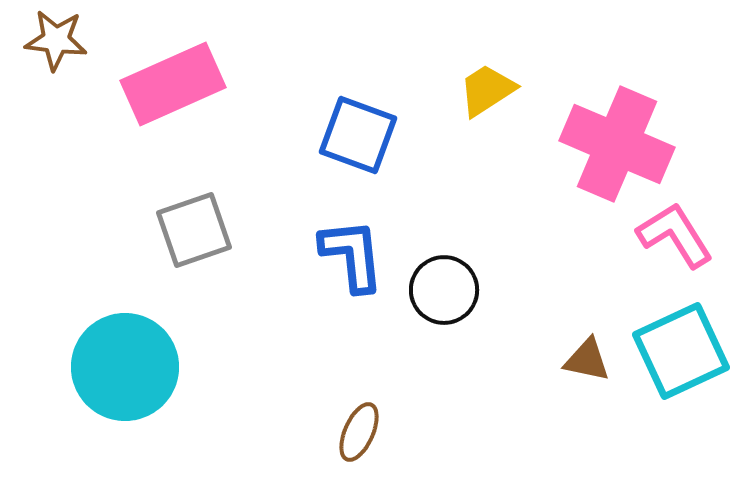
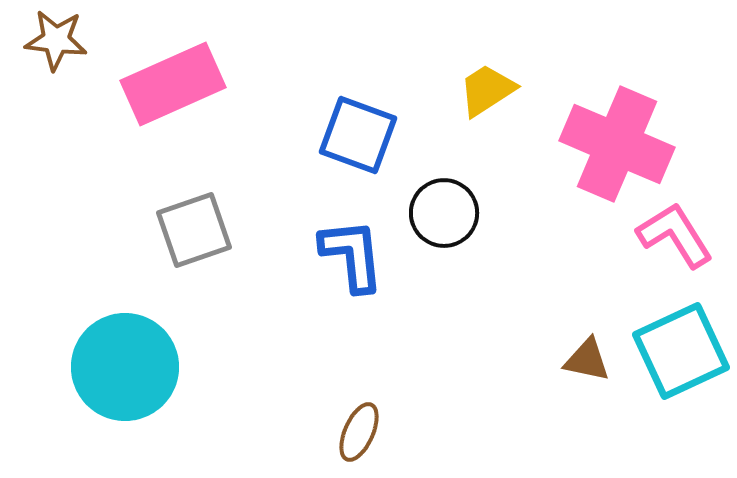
black circle: moved 77 px up
